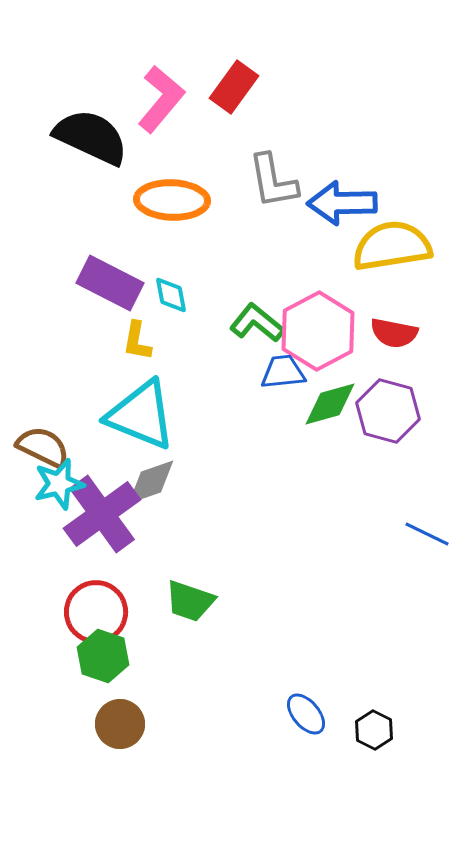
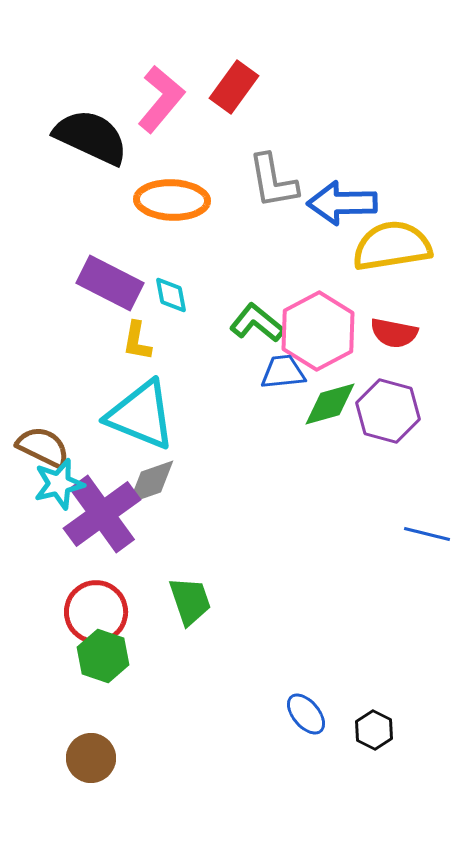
blue line: rotated 12 degrees counterclockwise
green trapezoid: rotated 128 degrees counterclockwise
brown circle: moved 29 px left, 34 px down
